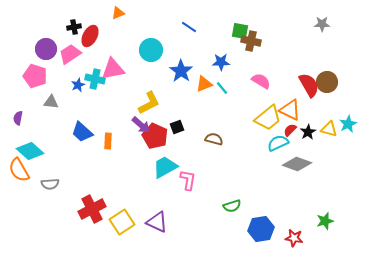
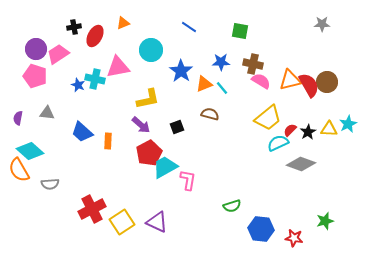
orange triangle at (118, 13): moved 5 px right, 10 px down
red ellipse at (90, 36): moved 5 px right
brown cross at (251, 41): moved 2 px right, 23 px down
purple circle at (46, 49): moved 10 px left
pink trapezoid at (70, 54): moved 12 px left
pink triangle at (113, 69): moved 5 px right, 2 px up
blue star at (78, 85): rotated 24 degrees counterclockwise
gray triangle at (51, 102): moved 4 px left, 11 px down
yellow L-shape at (149, 103): moved 1 px left, 4 px up; rotated 15 degrees clockwise
orange triangle at (290, 110): moved 30 px up; rotated 40 degrees counterclockwise
yellow triangle at (329, 129): rotated 12 degrees counterclockwise
red pentagon at (155, 136): moved 6 px left, 17 px down; rotated 20 degrees clockwise
brown semicircle at (214, 139): moved 4 px left, 25 px up
gray diamond at (297, 164): moved 4 px right
blue hexagon at (261, 229): rotated 15 degrees clockwise
